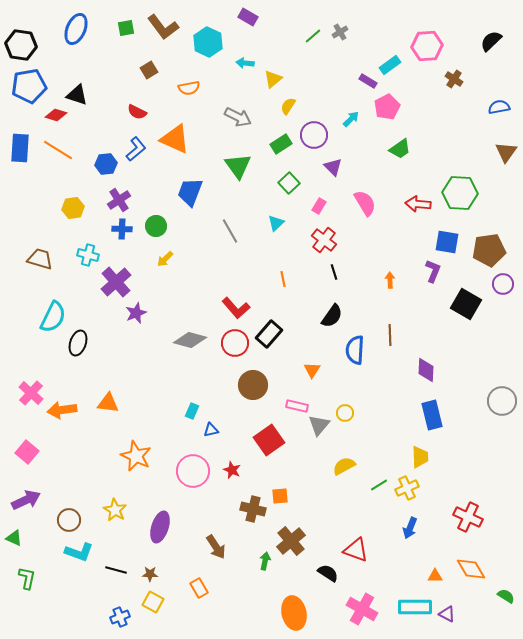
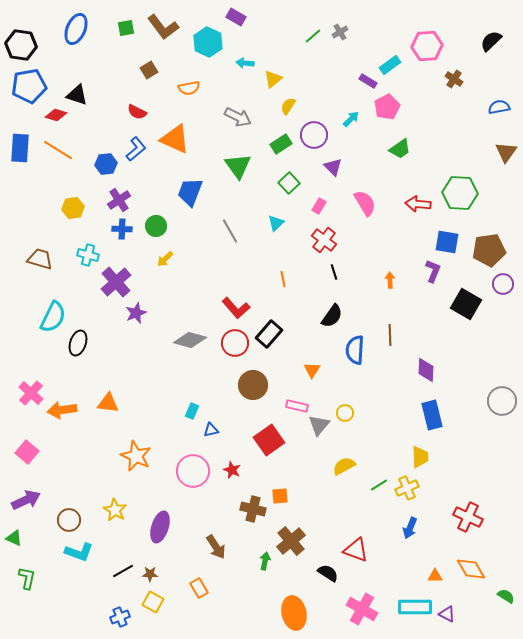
purple rectangle at (248, 17): moved 12 px left
black line at (116, 570): moved 7 px right, 1 px down; rotated 45 degrees counterclockwise
